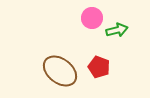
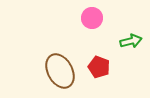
green arrow: moved 14 px right, 11 px down
brown ellipse: rotated 24 degrees clockwise
